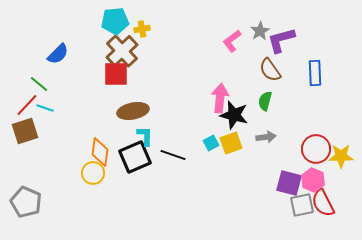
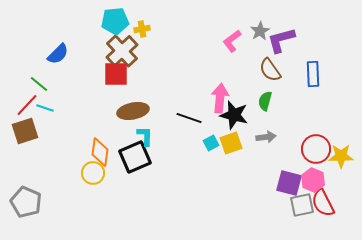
blue rectangle: moved 2 px left, 1 px down
black line: moved 16 px right, 37 px up
